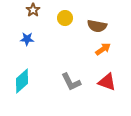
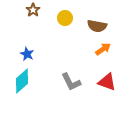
blue star: moved 15 px down; rotated 24 degrees clockwise
